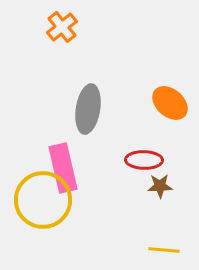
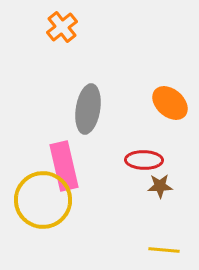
pink rectangle: moved 1 px right, 2 px up
